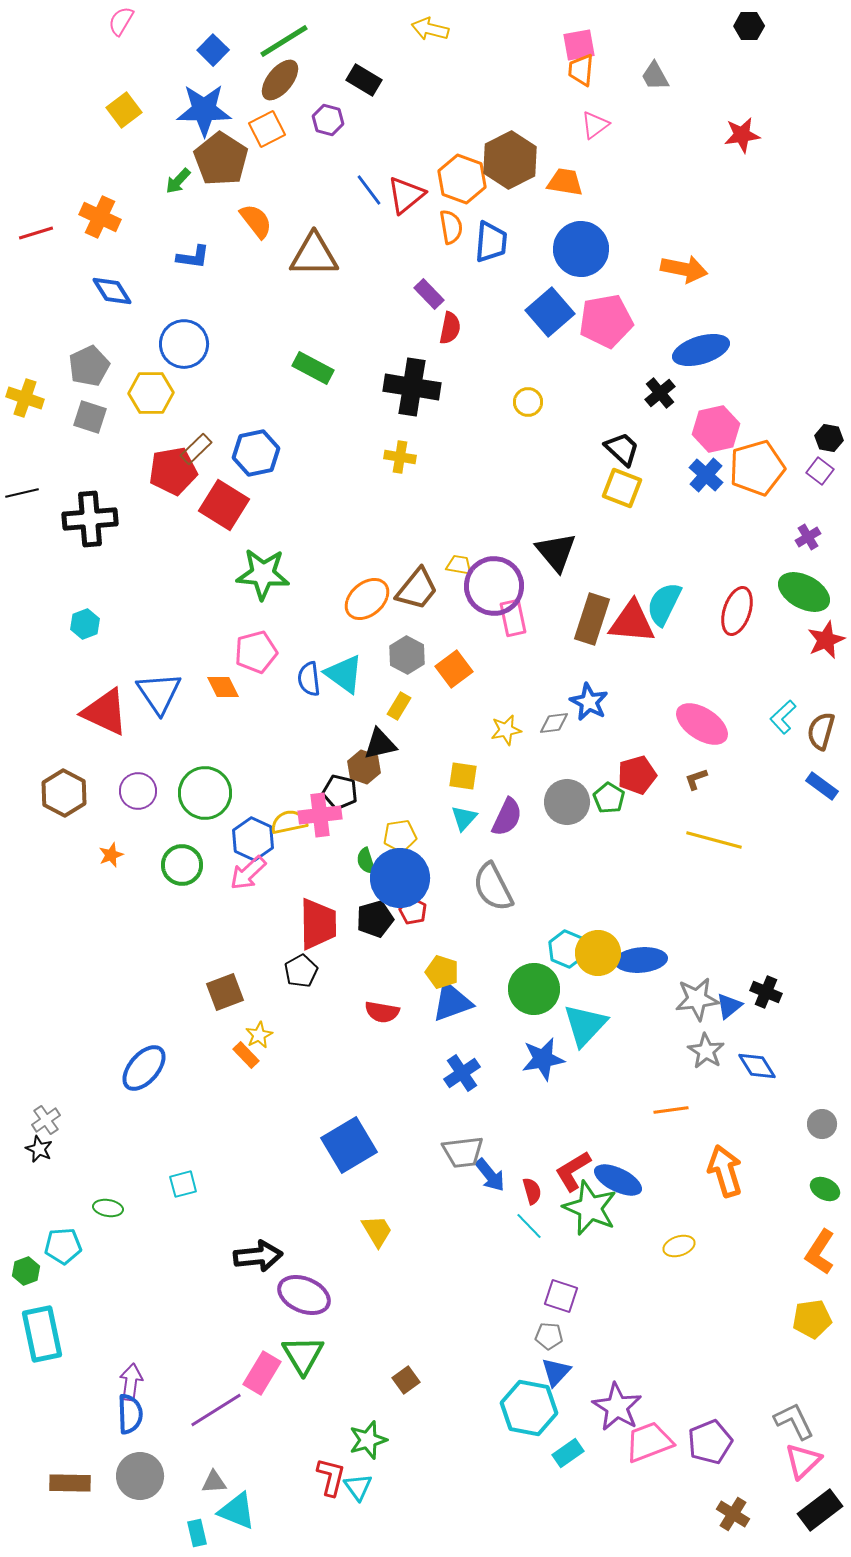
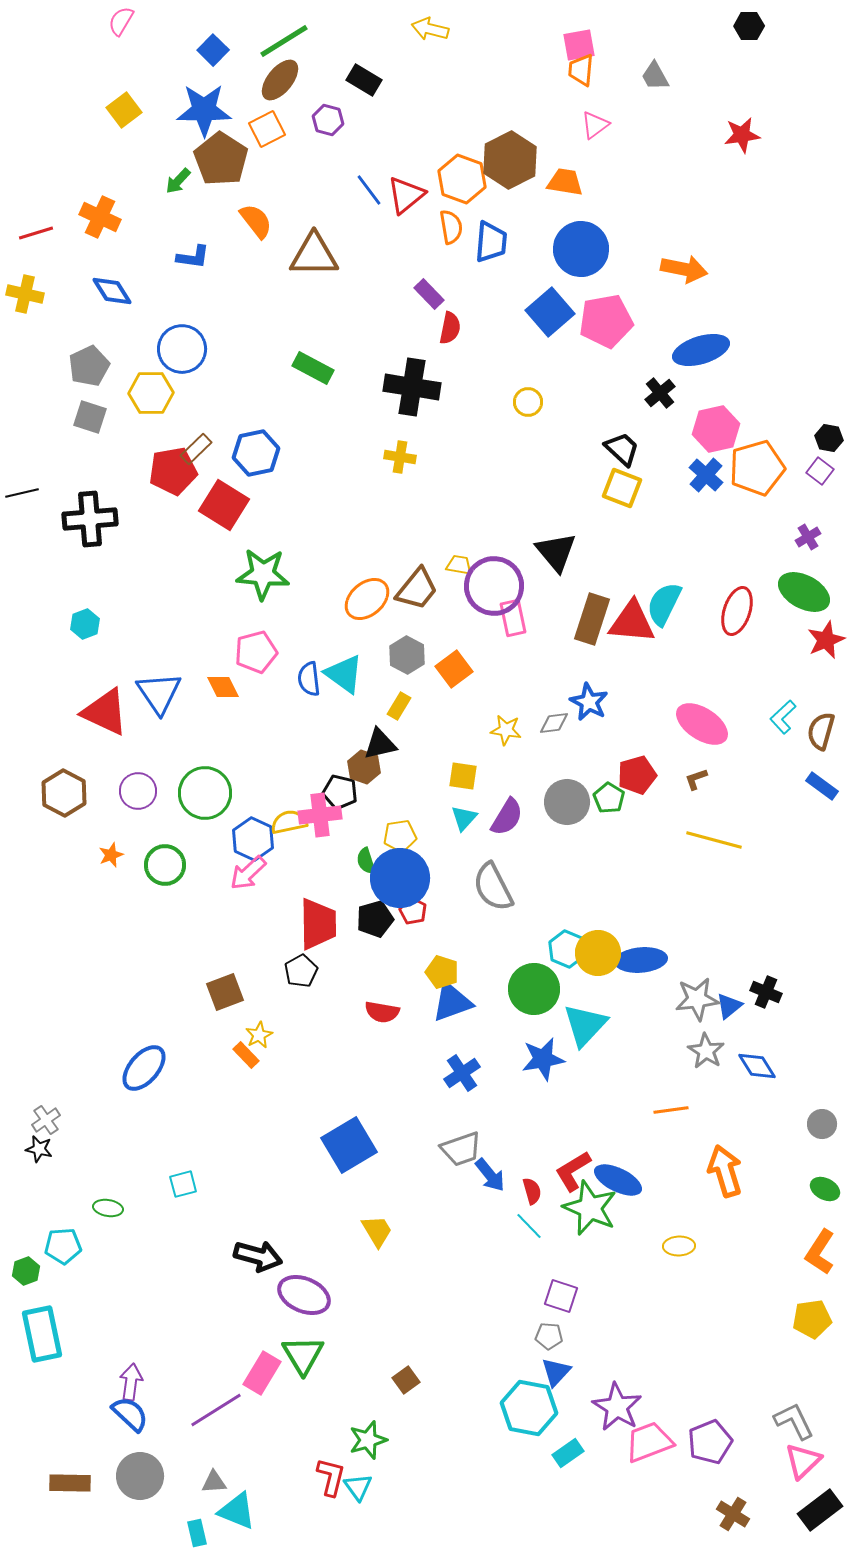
blue circle at (184, 344): moved 2 px left, 5 px down
yellow cross at (25, 398): moved 104 px up; rotated 6 degrees counterclockwise
yellow star at (506, 730): rotated 20 degrees clockwise
purple semicircle at (507, 817): rotated 6 degrees clockwise
green circle at (182, 865): moved 17 px left
black star at (39, 1149): rotated 12 degrees counterclockwise
gray trapezoid at (463, 1152): moved 2 px left, 3 px up; rotated 12 degrees counterclockwise
yellow ellipse at (679, 1246): rotated 16 degrees clockwise
black arrow at (258, 1256): rotated 21 degrees clockwise
blue semicircle at (130, 1414): rotated 45 degrees counterclockwise
